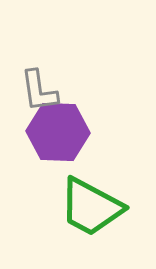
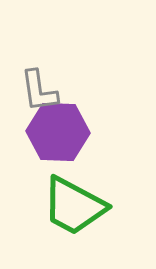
green trapezoid: moved 17 px left, 1 px up
